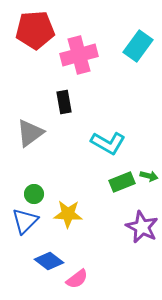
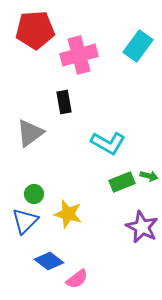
yellow star: rotated 12 degrees clockwise
